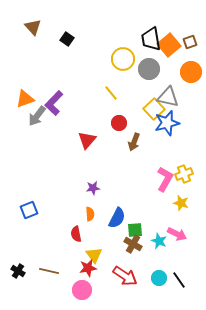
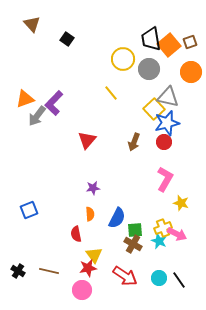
brown triangle: moved 1 px left, 3 px up
red circle: moved 45 px right, 19 px down
yellow cross: moved 21 px left, 54 px down
